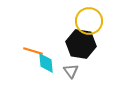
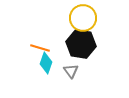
yellow circle: moved 6 px left, 3 px up
orange line: moved 7 px right, 3 px up
cyan diamond: rotated 25 degrees clockwise
